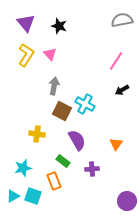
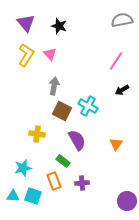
cyan cross: moved 3 px right, 2 px down
purple cross: moved 10 px left, 14 px down
cyan triangle: rotated 32 degrees clockwise
